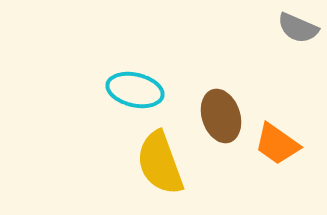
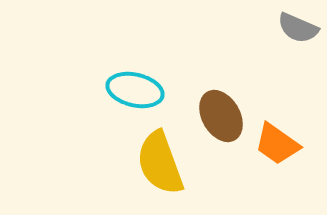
brown ellipse: rotated 12 degrees counterclockwise
